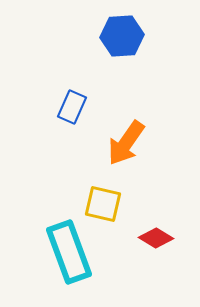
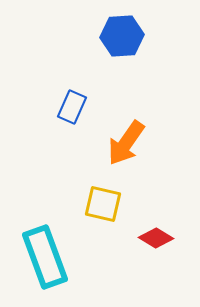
cyan rectangle: moved 24 px left, 5 px down
